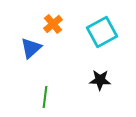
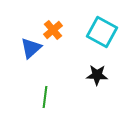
orange cross: moved 6 px down
cyan square: rotated 32 degrees counterclockwise
black star: moved 3 px left, 5 px up
